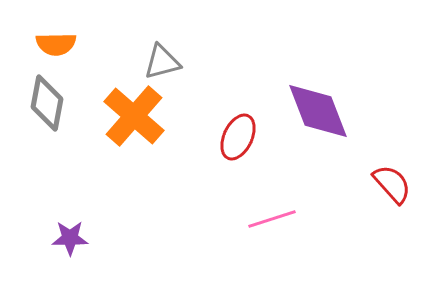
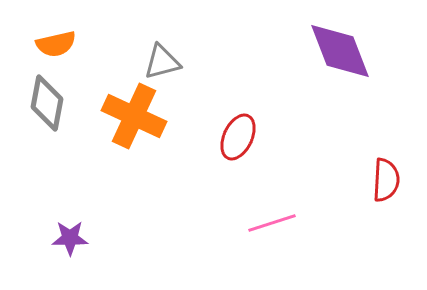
orange semicircle: rotated 12 degrees counterclockwise
purple diamond: moved 22 px right, 60 px up
orange cross: rotated 16 degrees counterclockwise
red semicircle: moved 6 px left, 4 px up; rotated 45 degrees clockwise
pink line: moved 4 px down
